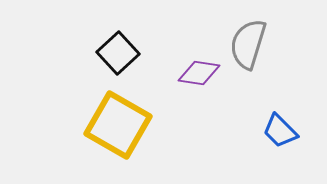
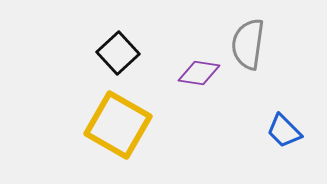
gray semicircle: rotated 9 degrees counterclockwise
blue trapezoid: moved 4 px right
